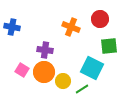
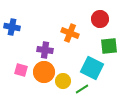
orange cross: moved 1 px left, 6 px down
pink square: moved 1 px left; rotated 16 degrees counterclockwise
